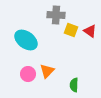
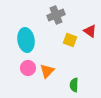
gray cross: rotated 24 degrees counterclockwise
yellow square: moved 1 px left, 10 px down
cyan ellipse: rotated 45 degrees clockwise
pink circle: moved 6 px up
